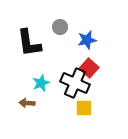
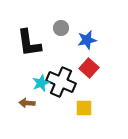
gray circle: moved 1 px right, 1 px down
black cross: moved 14 px left, 1 px up
